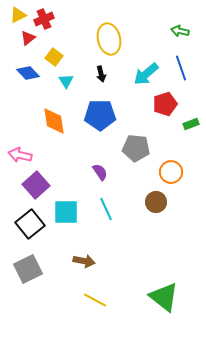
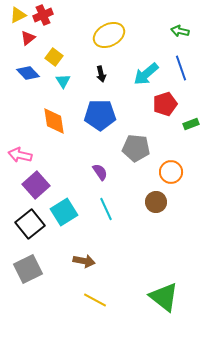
red cross: moved 1 px left, 4 px up
yellow ellipse: moved 4 px up; rotated 76 degrees clockwise
cyan triangle: moved 3 px left
cyan square: moved 2 px left; rotated 32 degrees counterclockwise
